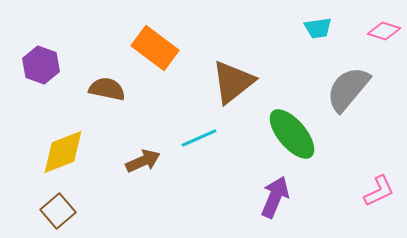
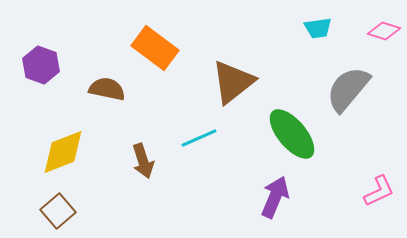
brown arrow: rotated 96 degrees clockwise
